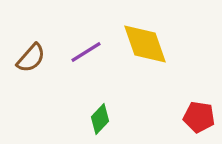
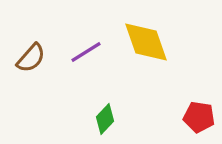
yellow diamond: moved 1 px right, 2 px up
green diamond: moved 5 px right
